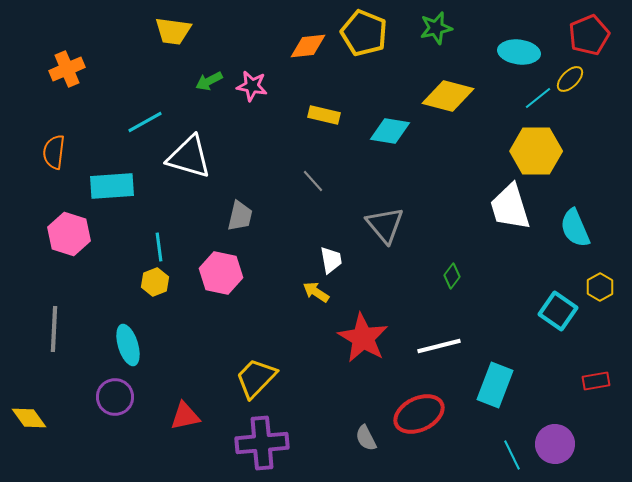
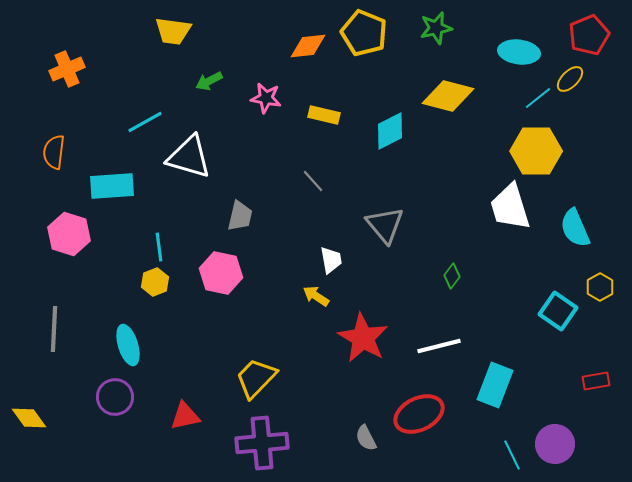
pink star at (252, 86): moved 14 px right, 12 px down
cyan diamond at (390, 131): rotated 36 degrees counterclockwise
yellow arrow at (316, 292): moved 4 px down
